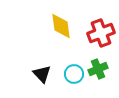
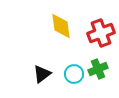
black triangle: rotated 36 degrees clockwise
